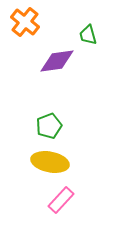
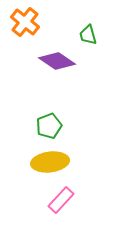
purple diamond: rotated 42 degrees clockwise
yellow ellipse: rotated 18 degrees counterclockwise
